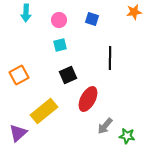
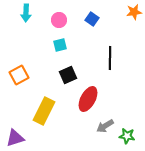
blue square: rotated 16 degrees clockwise
yellow rectangle: rotated 24 degrees counterclockwise
gray arrow: rotated 18 degrees clockwise
purple triangle: moved 3 px left, 5 px down; rotated 24 degrees clockwise
